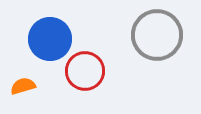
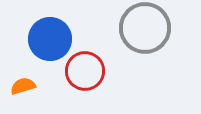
gray circle: moved 12 px left, 7 px up
